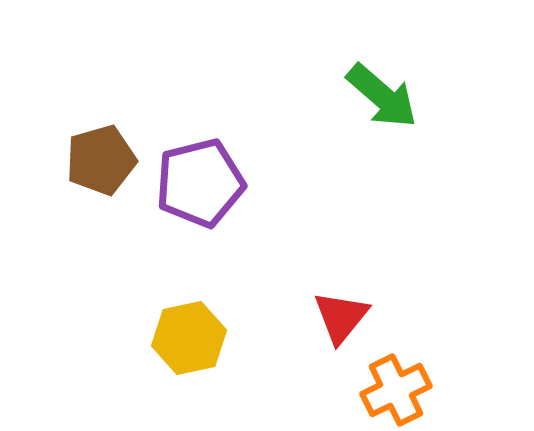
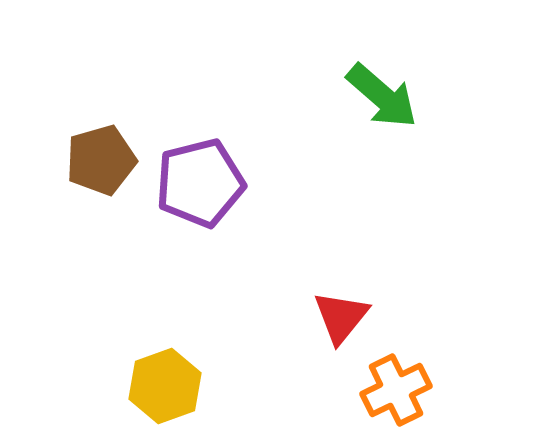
yellow hexagon: moved 24 px left, 48 px down; rotated 8 degrees counterclockwise
